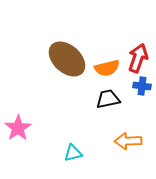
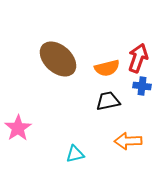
brown ellipse: moved 9 px left
black trapezoid: moved 2 px down
cyan triangle: moved 2 px right, 1 px down
